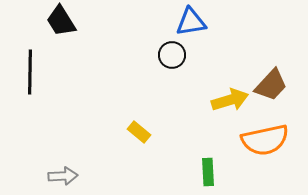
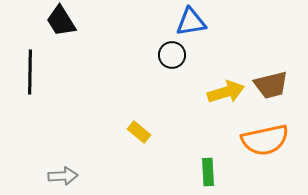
brown trapezoid: rotated 33 degrees clockwise
yellow arrow: moved 4 px left, 8 px up
